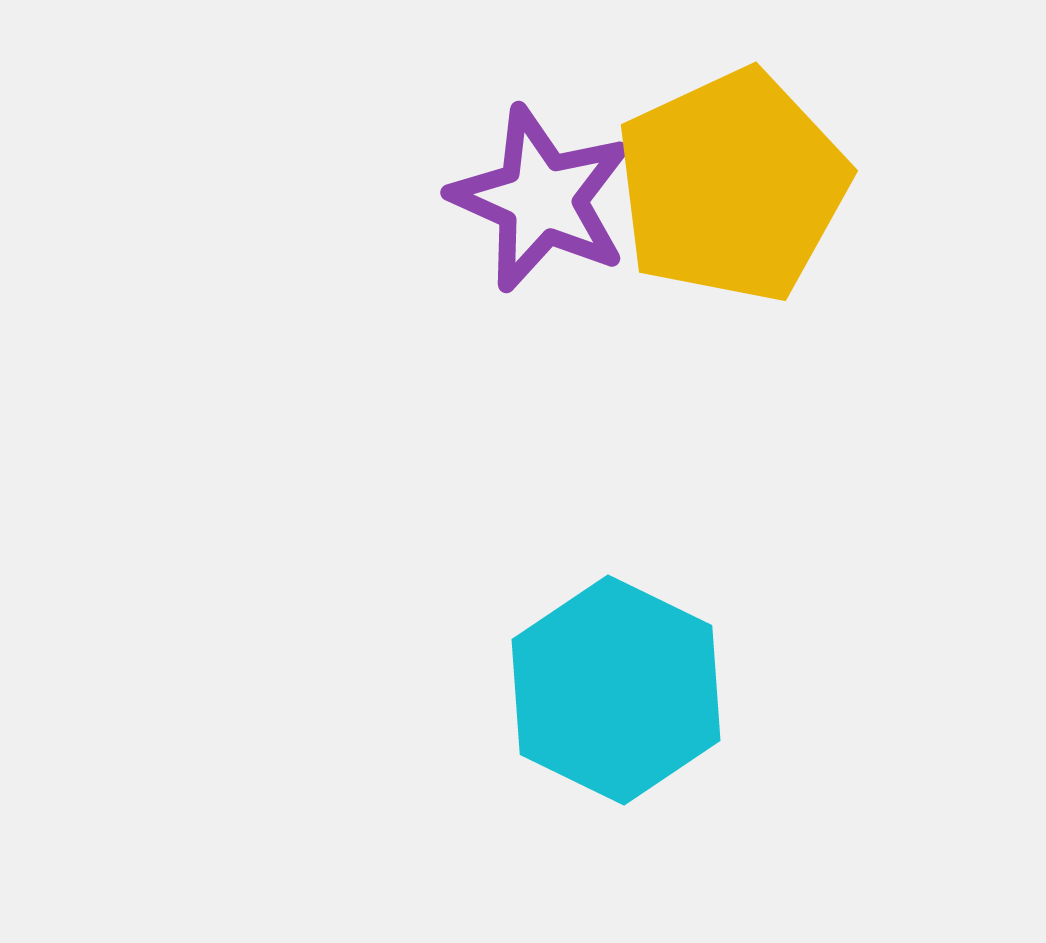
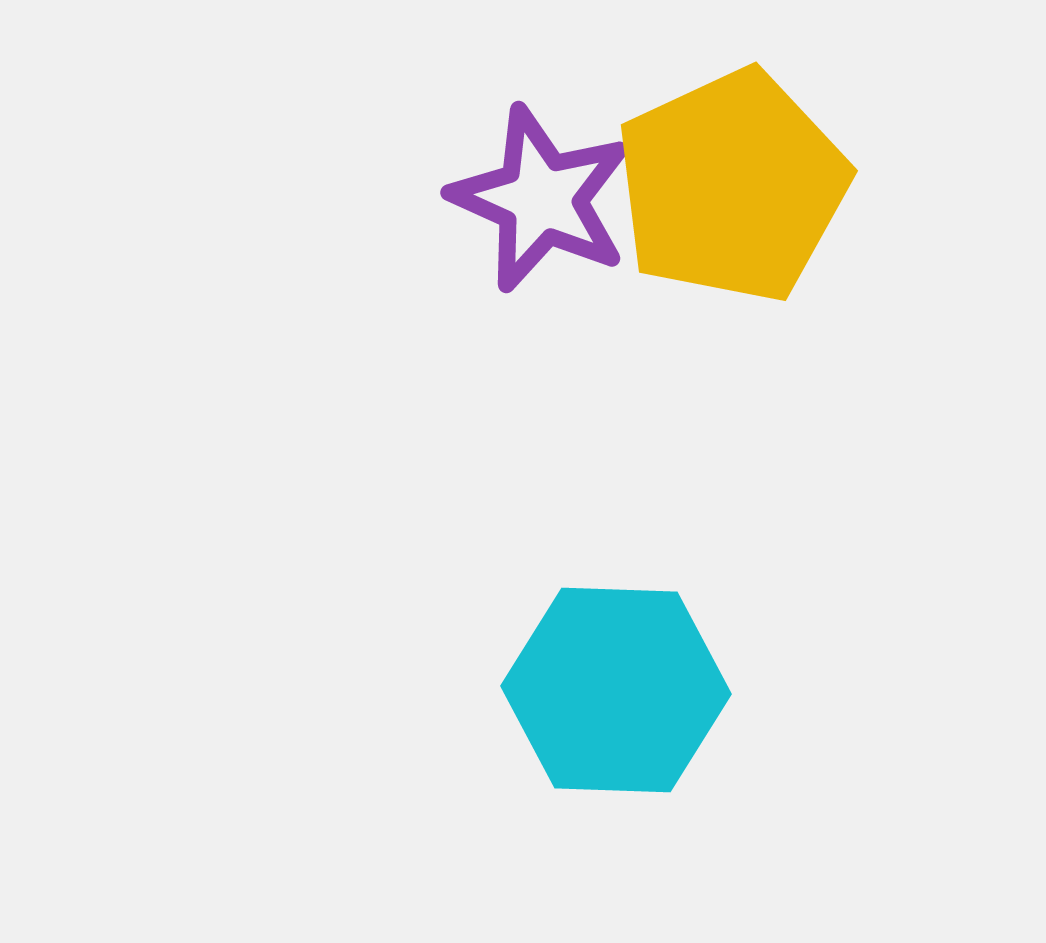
cyan hexagon: rotated 24 degrees counterclockwise
